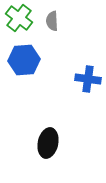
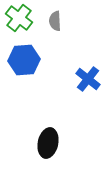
gray semicircle: moved 3 px right
blue cross: rotated 30 degrees clockwise
